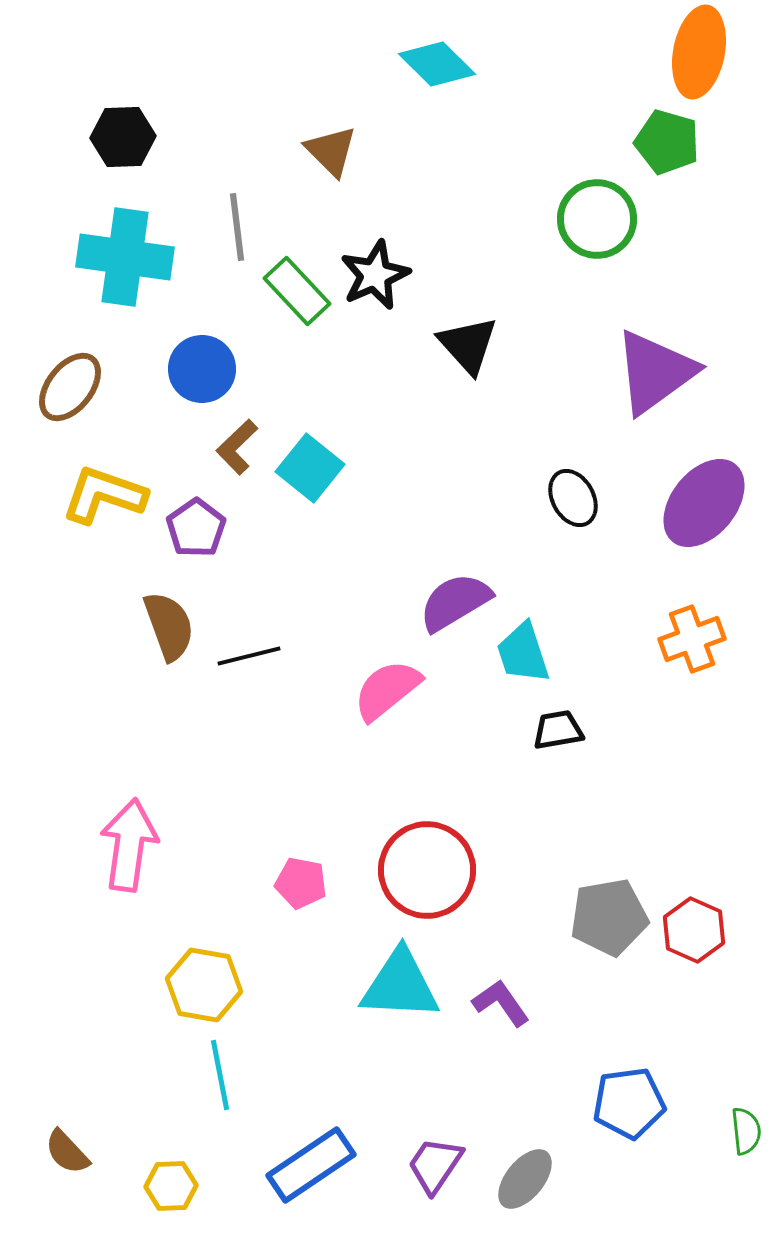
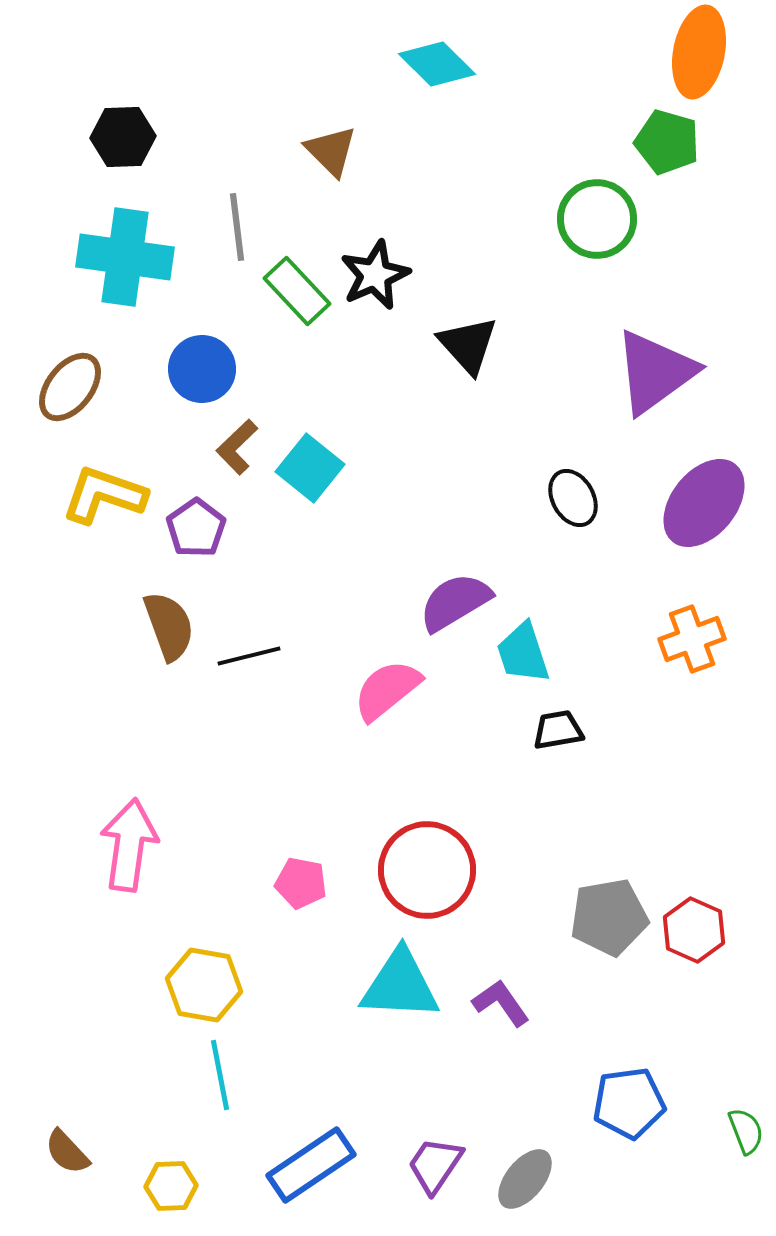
green semicircle at (746, 1131): rotated 15 degrees counterclockwise
